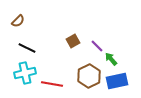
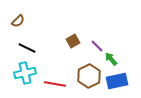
red line: moved 3 px right
